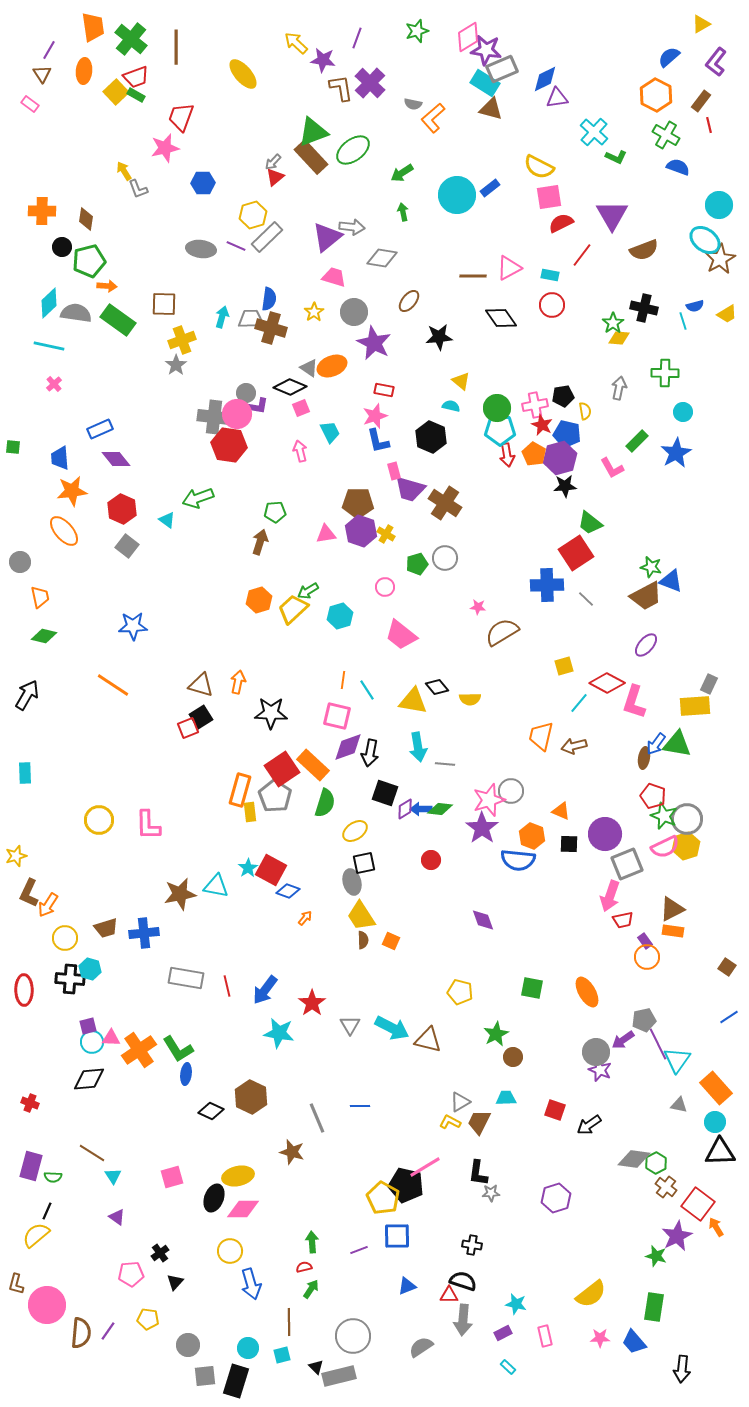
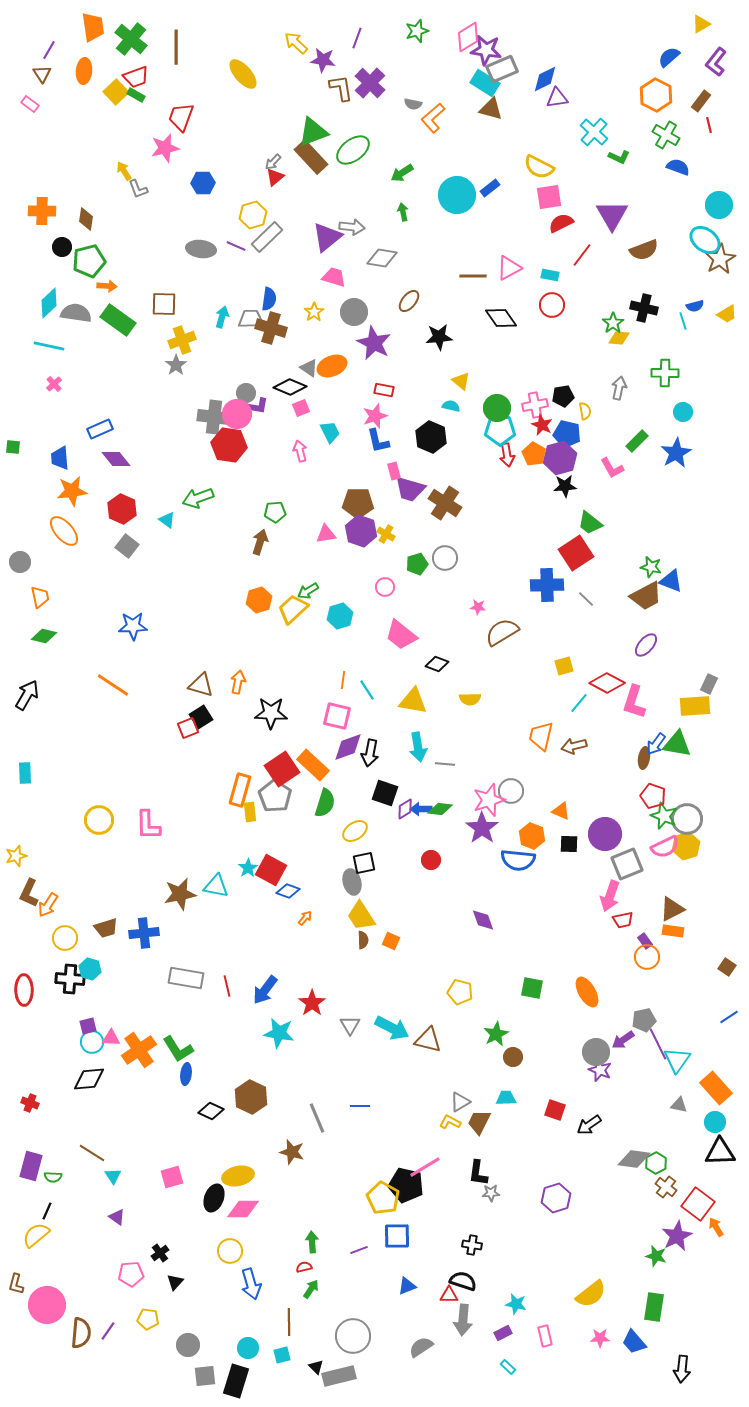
green L-shape at (616, 157): moved 3 px right
black diamond at (437, 687): moved 23 px up; rotated 30 degrees counterclockwise
